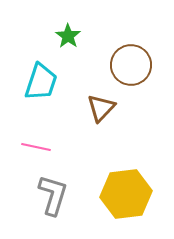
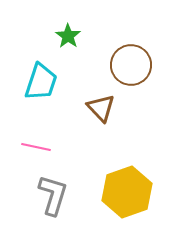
brown triangle: rotated 28 degrees counterclockwise
yellow hexagon: moved 1 px right, 2 px up; rotated 12 degrees counterclockwise
